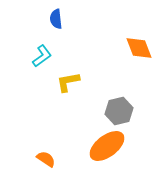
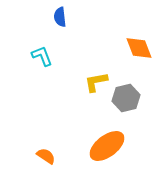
blue semicircle: moved 4 px right, 2 px up
cyan L-shape: rotated 75 degrees counterclockwise
yellow L-shape: moved 28 px right
gray hexagon: moved 7 px right, 13 px up
orange semicircle: moved 3 px up
